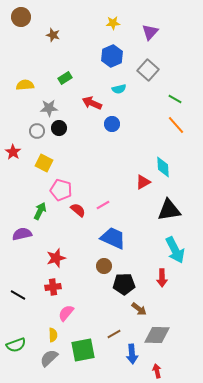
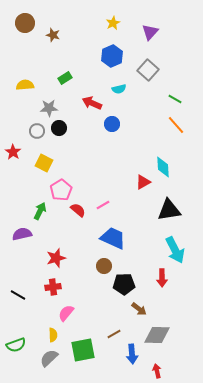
brown circle at (21, 17): moved 4 px right, 6 px down
yellow star at (113, 23): rotated 24 degrees counterclockwise
pink pentagon at (61, 190): rotated 25 degrees clockwise
